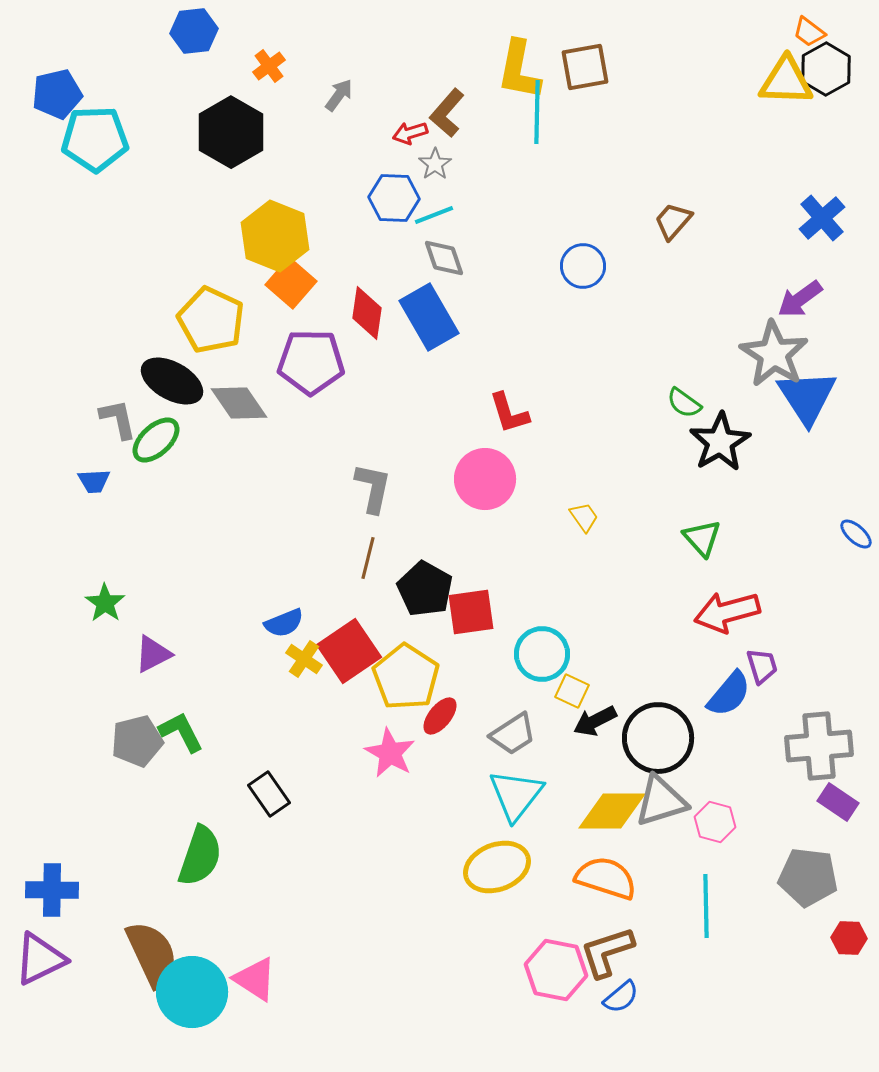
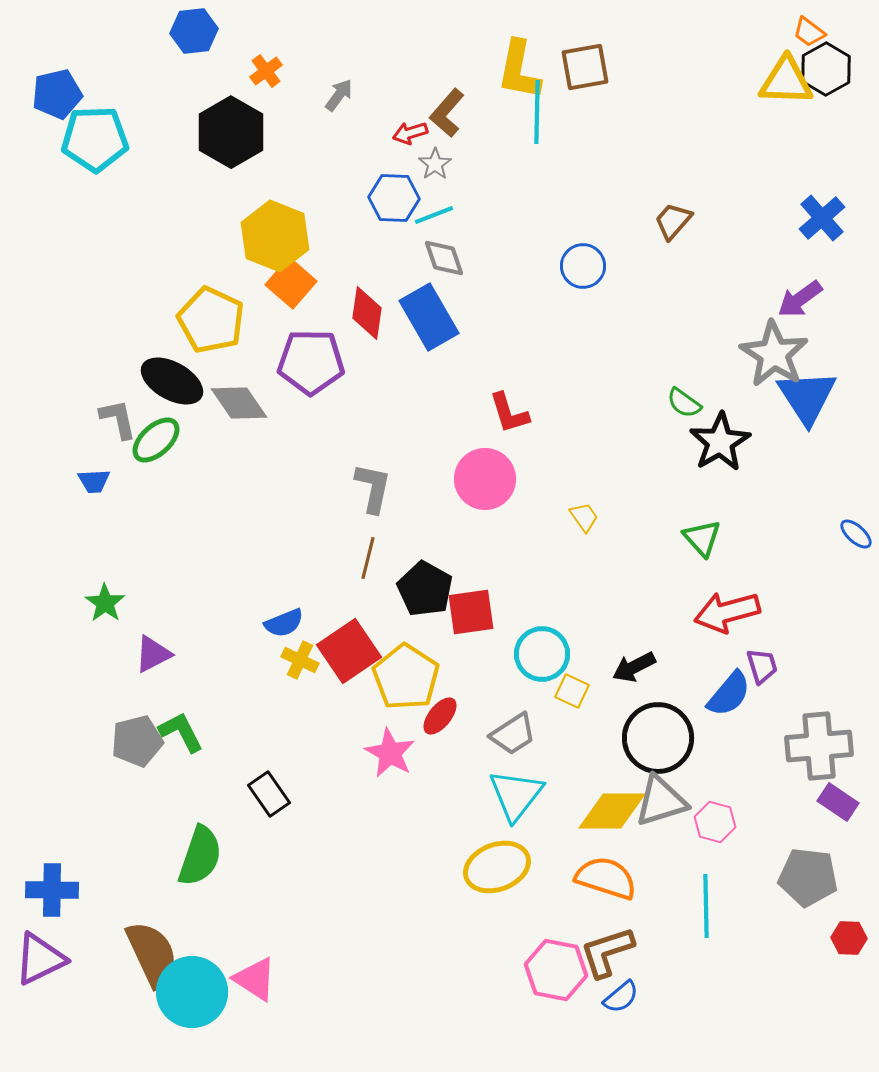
orange cross at (269, 66): moved 3 px left, 5 px down
yellow cross at (304, 659): moved 4 px left, 1 px down; rotated 9 degrees counterclockwise
black arrow at (595, 721): moved 39 px right, 54 px up
